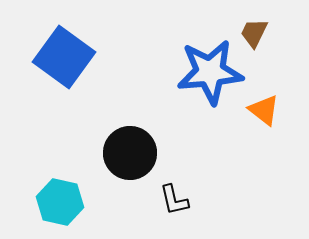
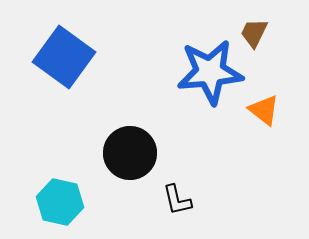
black L-shape: moved 3 px right
